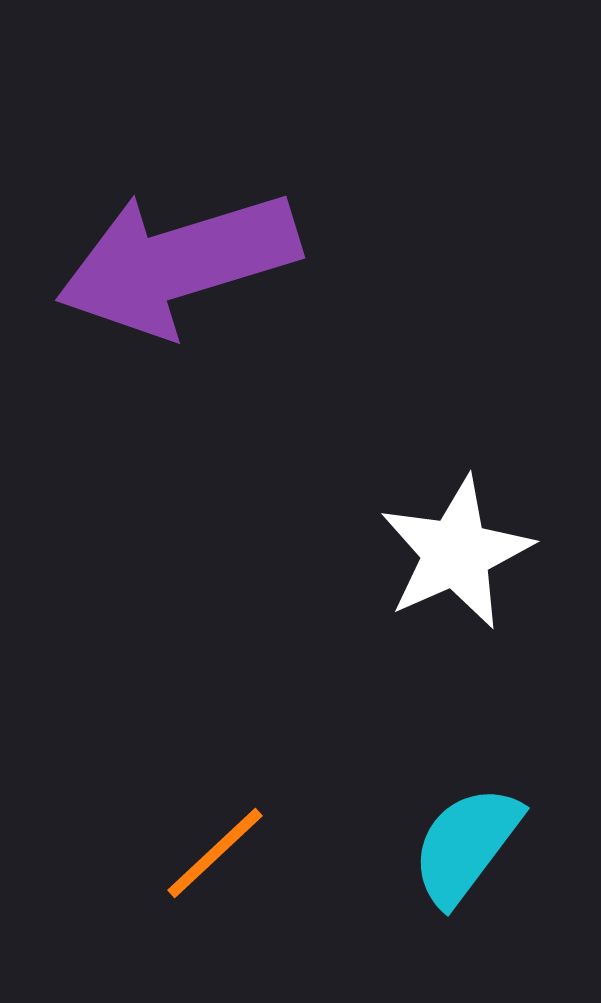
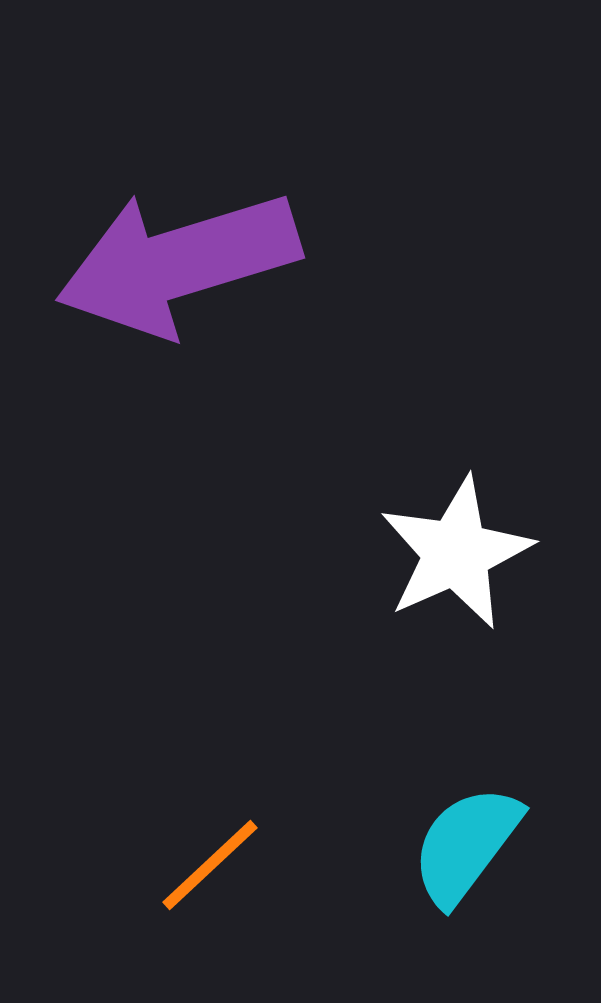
orange line: moved 5 px left, 12 px down
